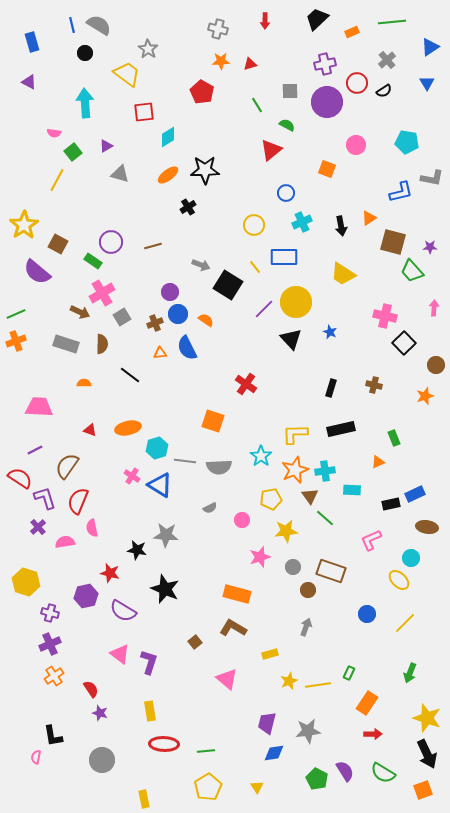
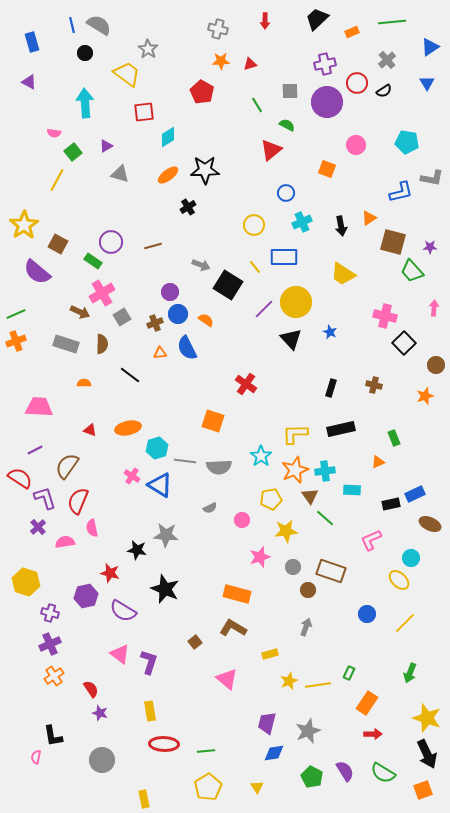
brown ellipse at (427, 527): moved 3 px right, 3 px up; rotated 15 degrees clockwise
gray star at (308, 731): rotated 15 degrees counterclockwise
green pentagon at (317, 779): moved 5 px left, 2 px up
